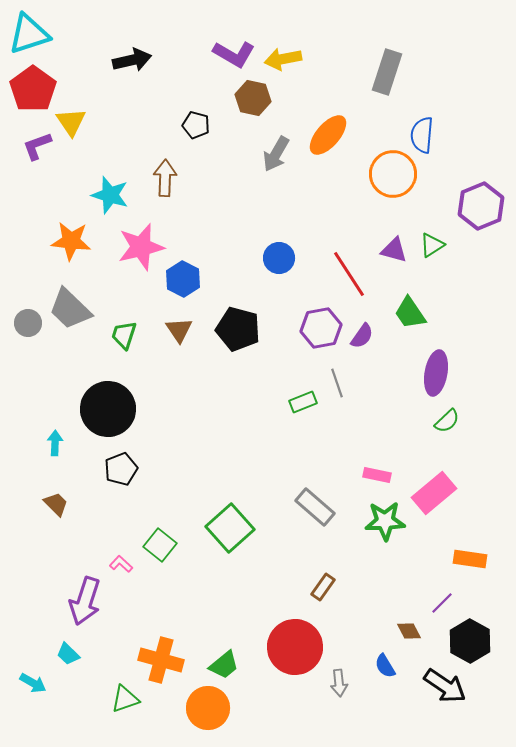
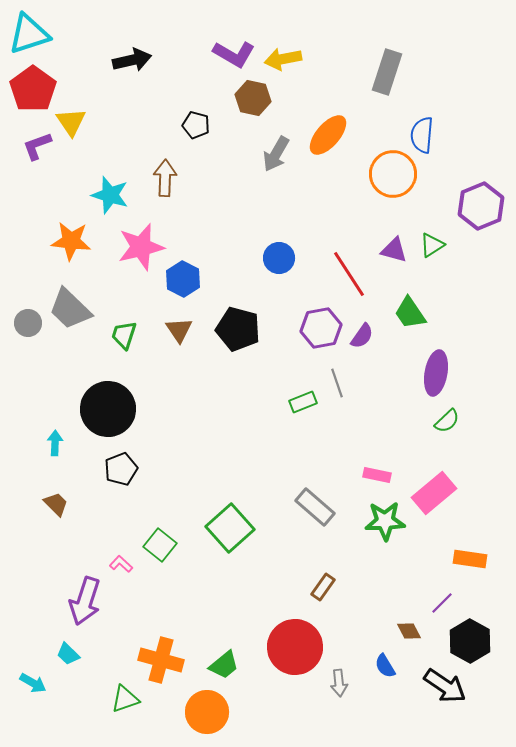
orange circle at (208, 708): moved 1 px left, 4 px down
